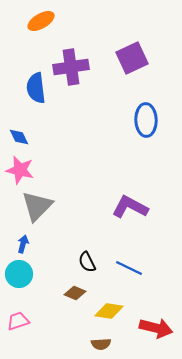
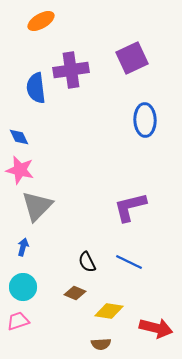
purple cross: moved 3 px down
blue ellipse: moved 1 px left
purple L-shape: rotated 42 degrees counterclockwise
blue arrow: moved 3 px down
blue line: moved 6 px up
cyan circle: moved 4 px right, 13 px down
